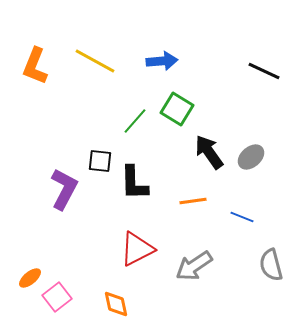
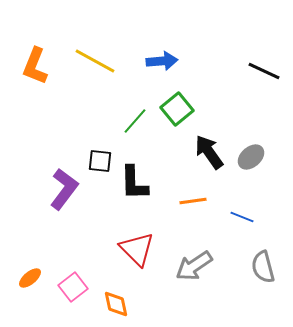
green square: rotated 20 degrees clockwise
purple L-shape: rotated 9 degrees clockwise
red triangle: rotated 48 degrees counterclockwise
gray semicircle: moved 8 px left, 2 px down
pink square: moved 16 px right, 10 px up
